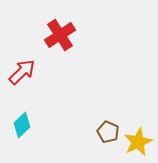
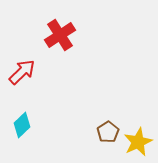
brown pentagon: rotated 15 degrees clockwise
